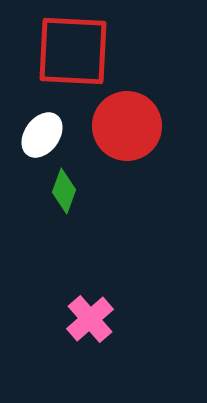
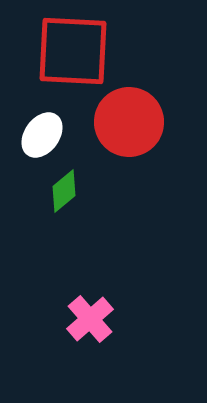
red circle: moved 2 px right, 4 px up
green diamond: rotated 30 degrees clockwise
